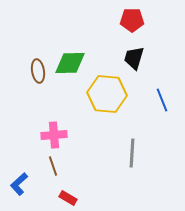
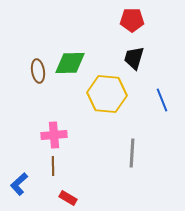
brown line: rotated 18 degrees clockwise
